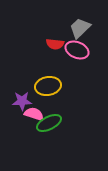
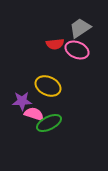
gray trapezoid: rotated 10 degrees clockwise
red semicircle: rotated 12 degrees counterclockwise
yellow ellipse: rotated 35 degrees clockwise
